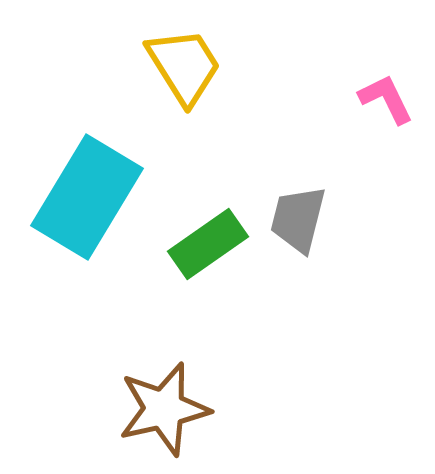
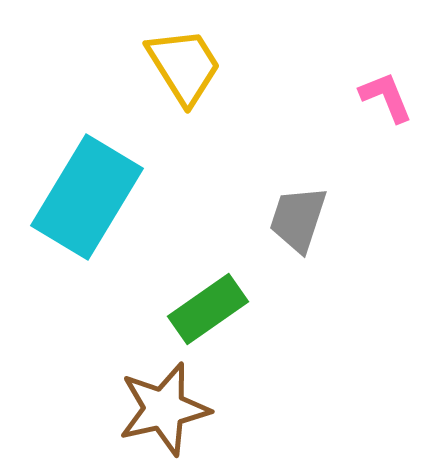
pink L-shape: moved 2 px up; rotated 4 degrees clockwise
gray trapezoid: rotated 4 degrees clockwise
green rectangle: moved 65 px down
